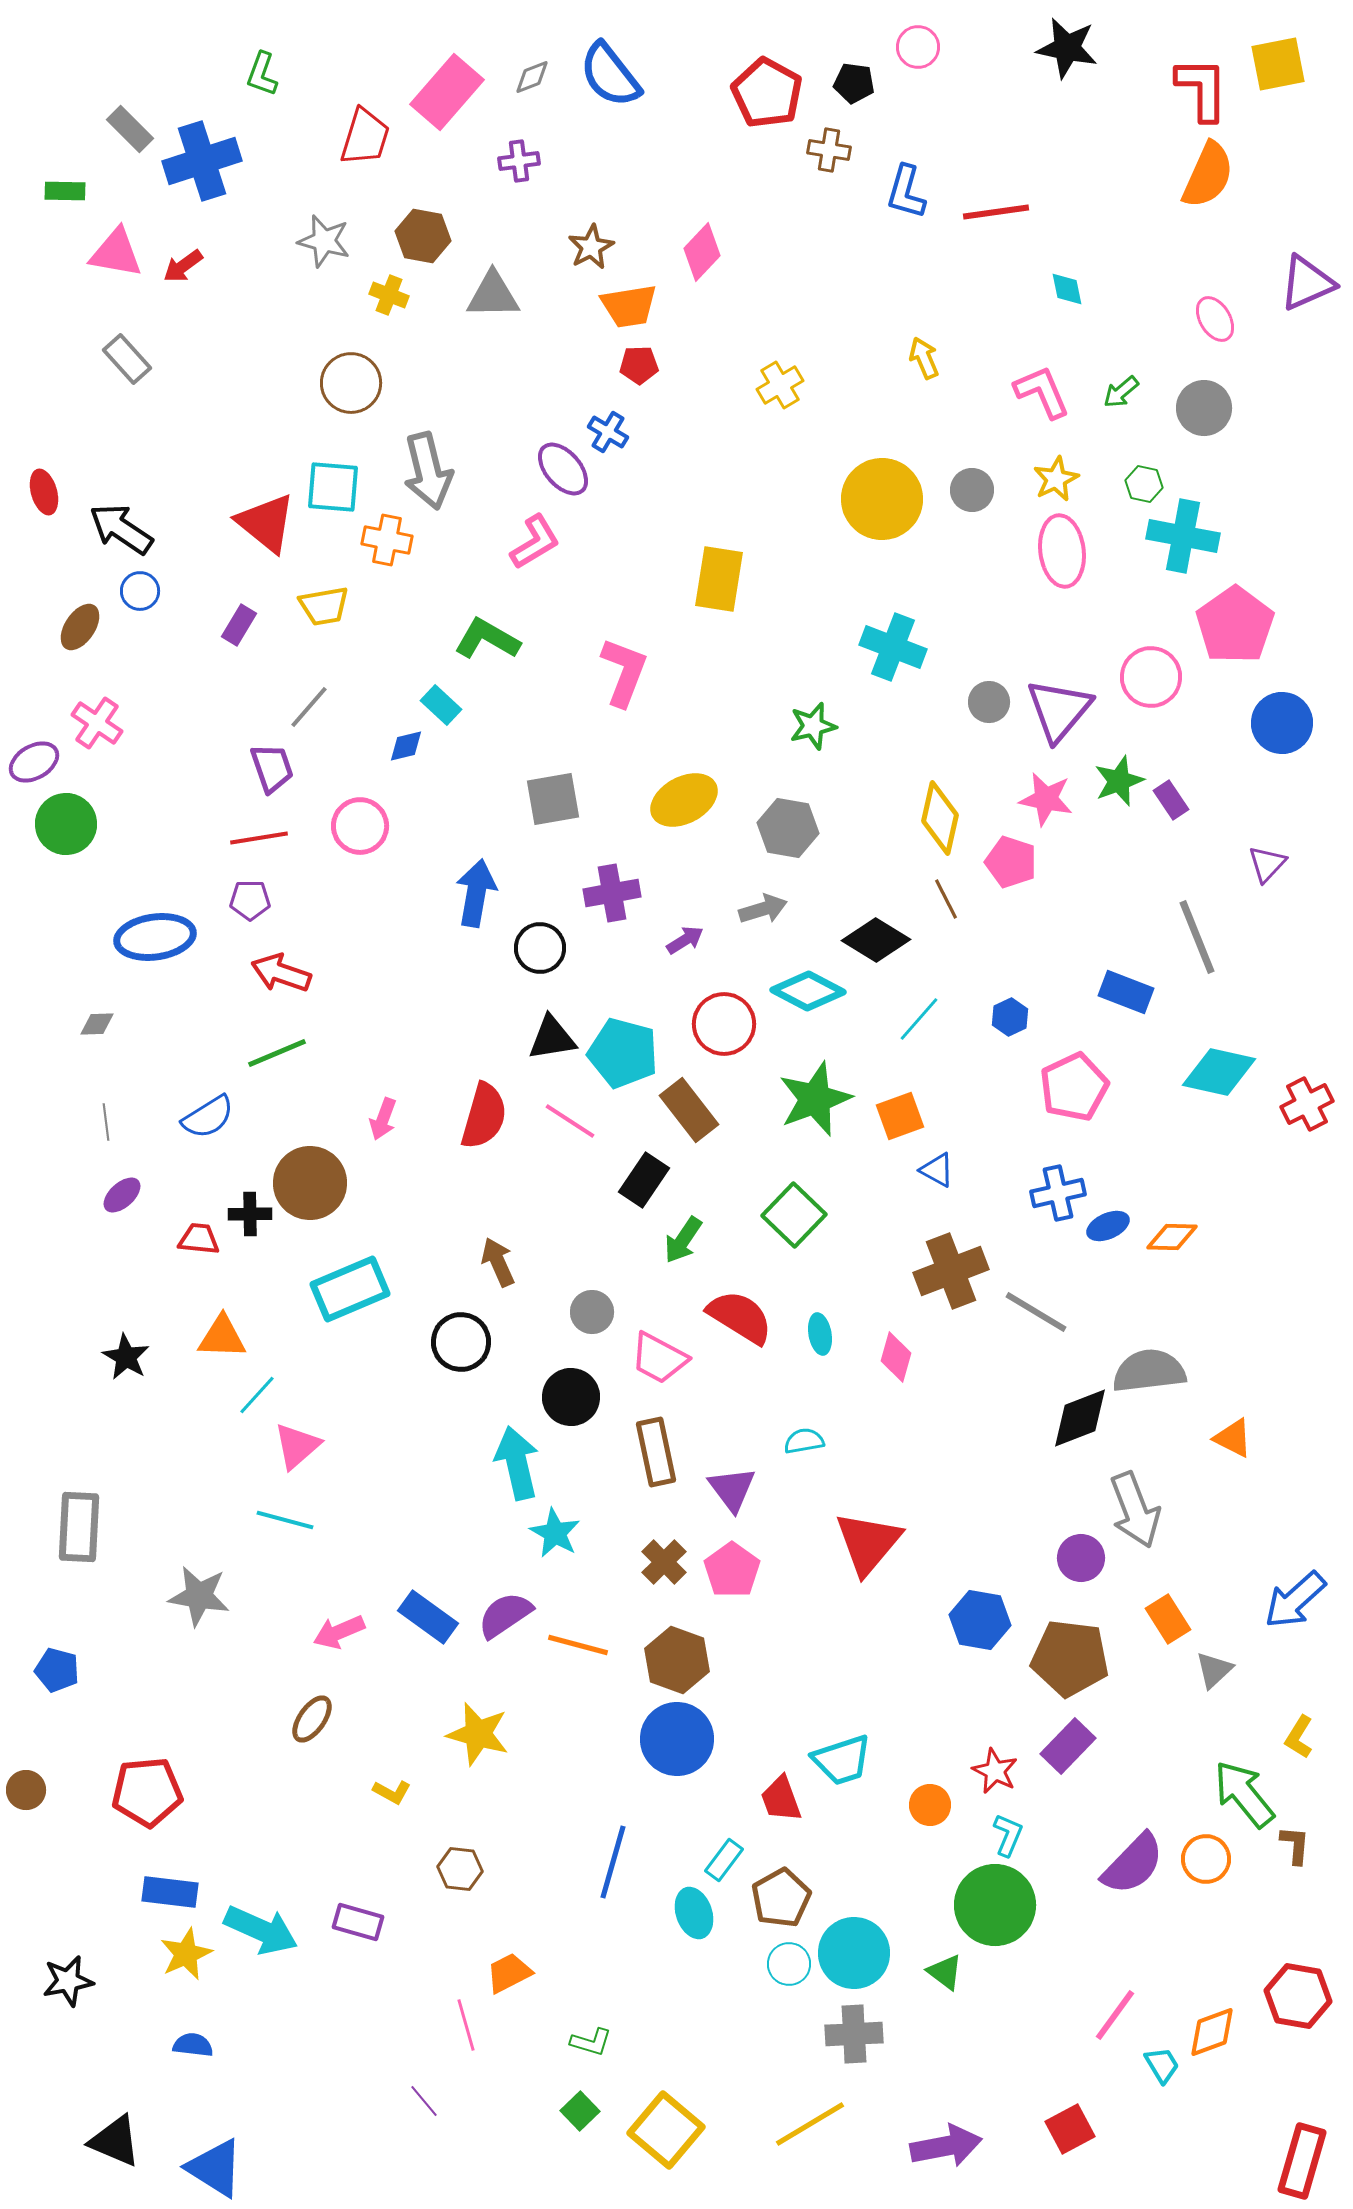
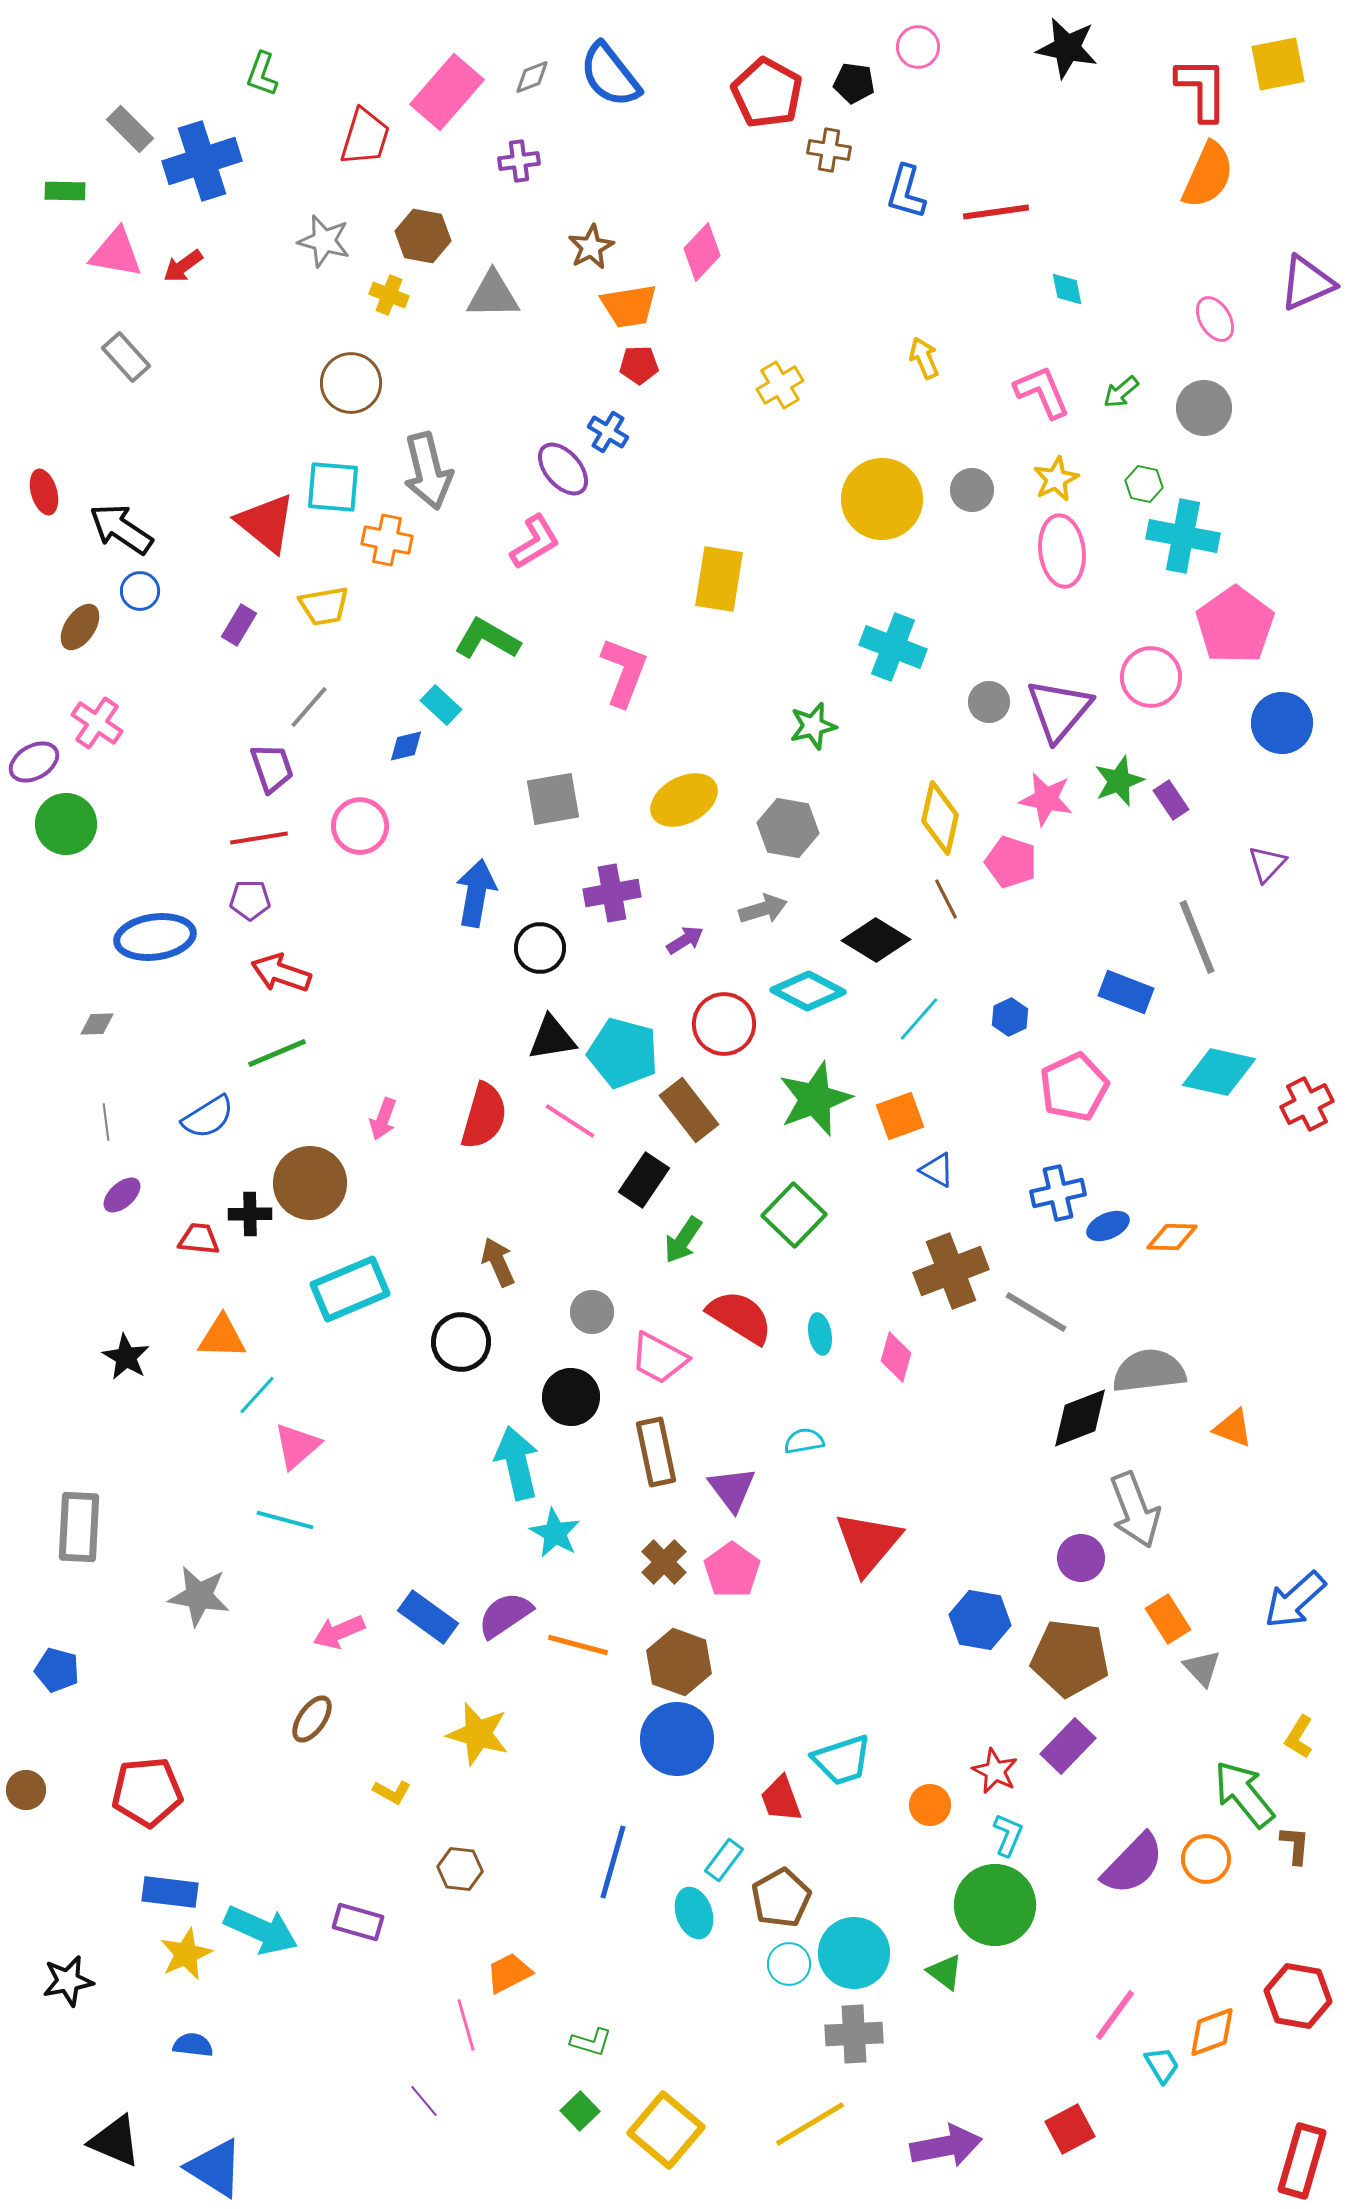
gray rectangle at (127, 359): moved 1 px left, 2 px up
orange triangle at (1233, 1438): moved 10 px up; rotated 6 degrees counterclockwise
brown hexagon at (677, 1660): moved 2 px right, 2 px down
gray triangle at (1214, 1670): moved 12 px left, 2 px up; rotated 30 degrees counterclockwise
